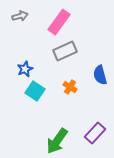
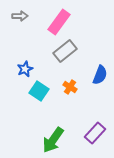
gray arrow: rotated 14 degrees clockwise
gray rectangle: rotated 15 degrees counterclockwise
blue semicircle: rotated 144 degrees counterclockwise
cyan square: moved 4 px right
green arrow: moved 4 px left, 1 px up
